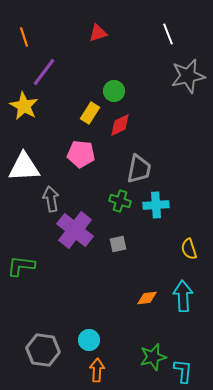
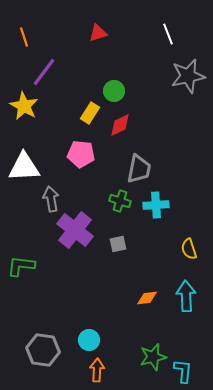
cyan arrow: moved 3 px right
